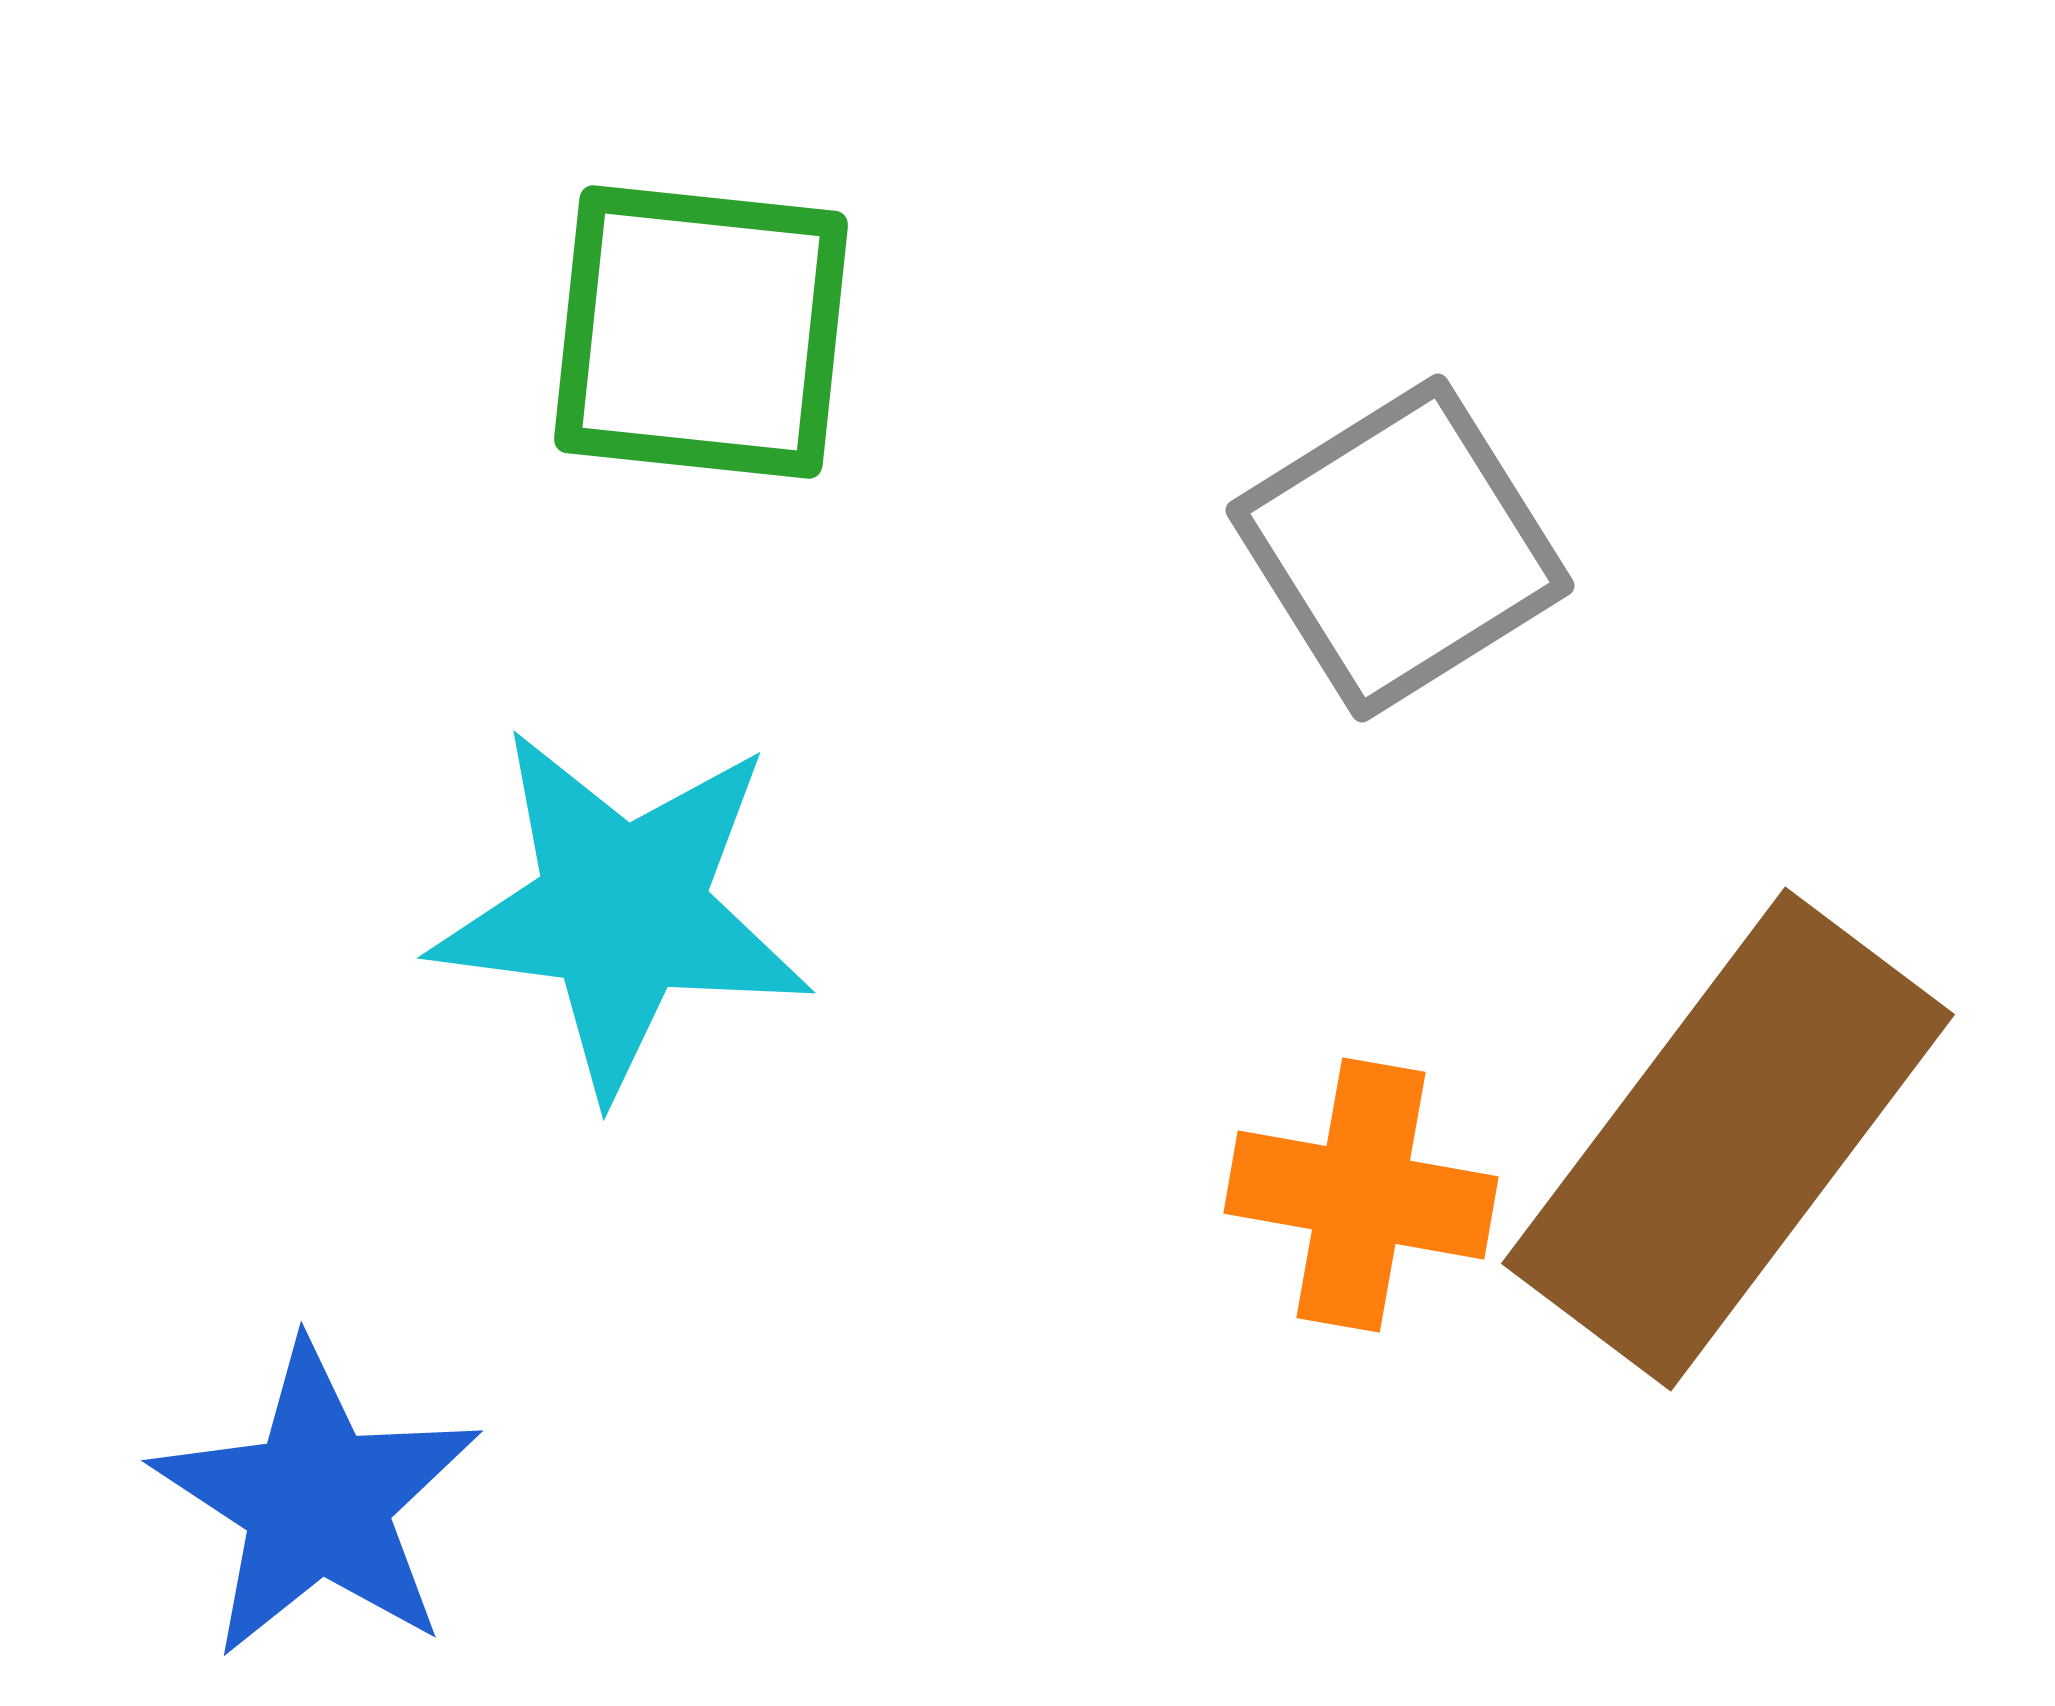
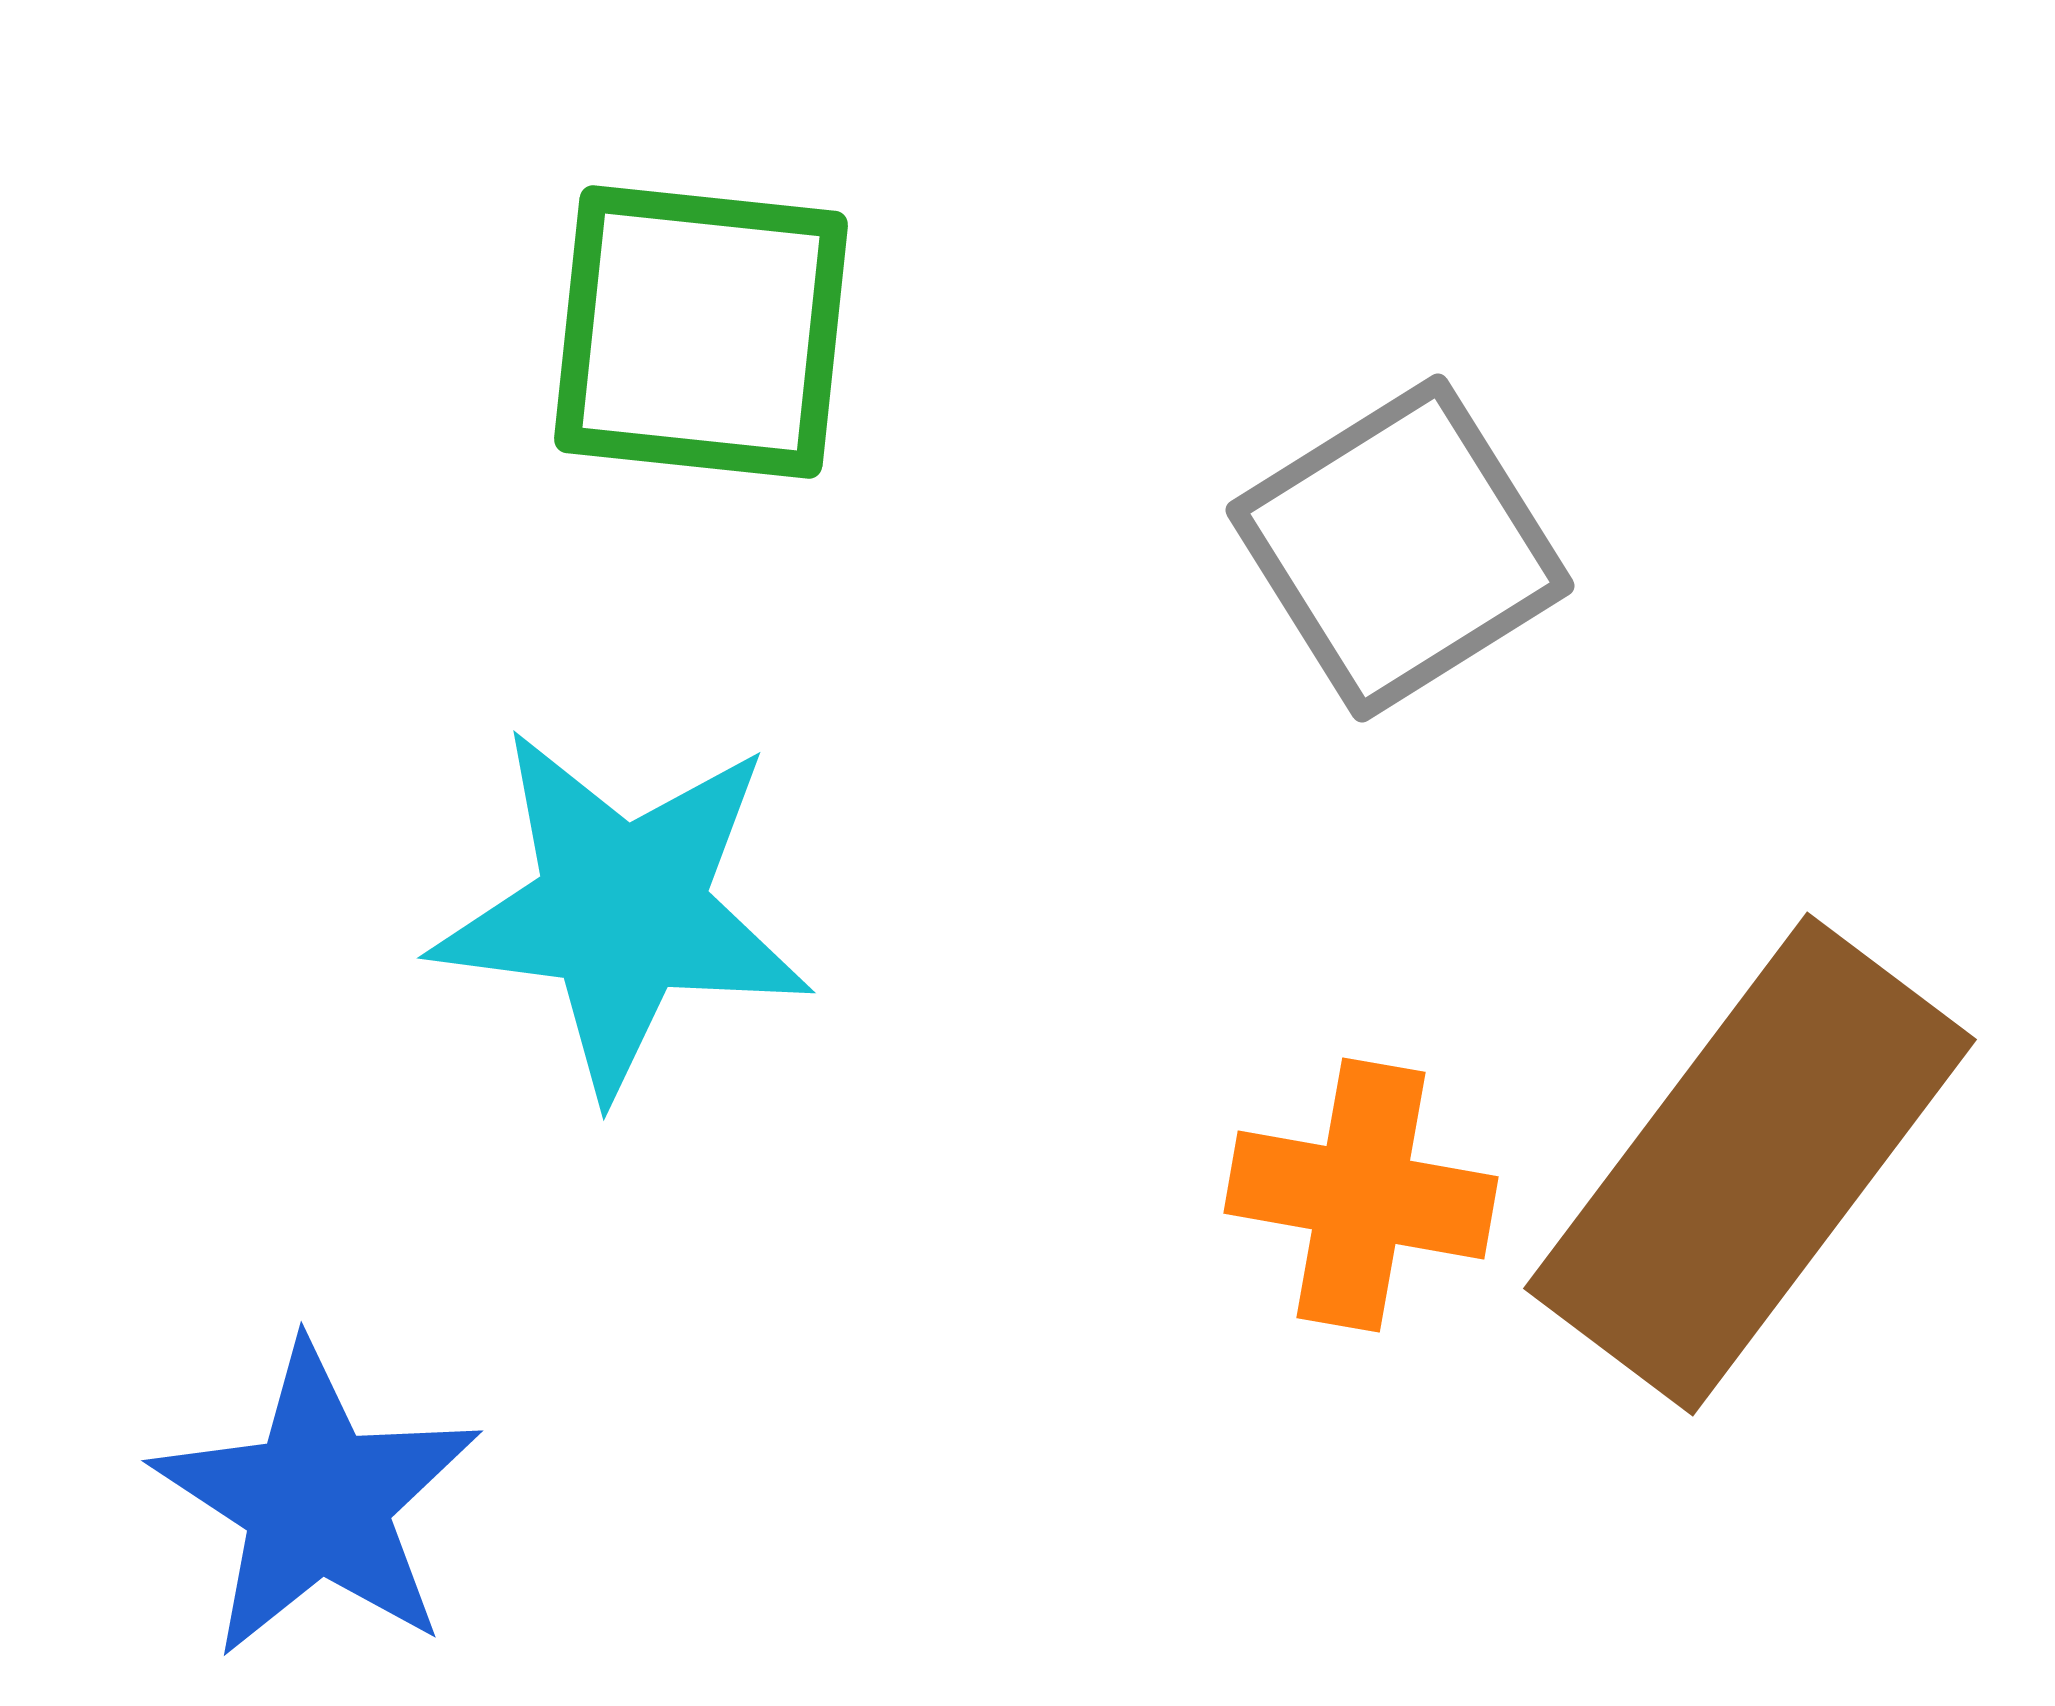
brown rectangle: moved 22 px right, 25 px down
